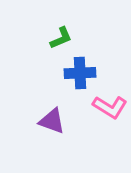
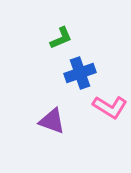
blue cross: rotated 16 degrees counterclockwise
